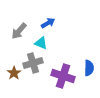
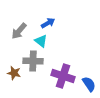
cyan triangle: moved 2 px up; rotated 16 degrees clockwise
gray cross: moved 2 px up; rotated 18 degrees clockwise
blue semicircle: moved 16 px down; rotated 35 degrees counterclockwise
brown star: rotated 24 degrees counterclockwise
